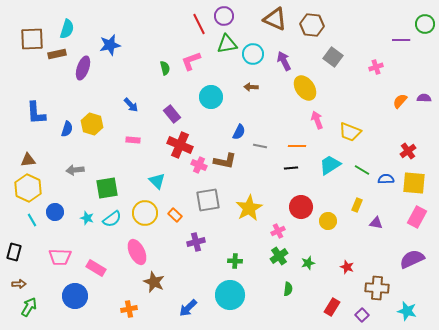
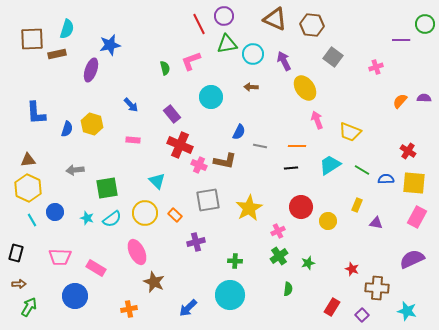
purple ellipse at (83, 68): moved 8 px right, 2 px down
red cross at (408, 151): rotated 21 degrees counterclockwise
black rectangle at (14, 252): moved 2 px right, 1 px down
red star at (347, 267): moved 5 px right, 2 px down
